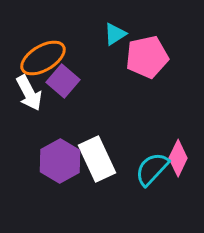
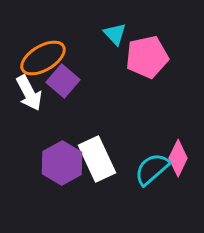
cyan triangle: rotated 40 degrees counterclockwise
purple hexagon: moved 2 px right, 2 px down
cyan semicircle: rotated 6 degrees clockwise
